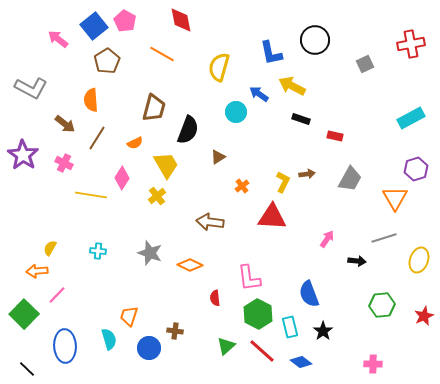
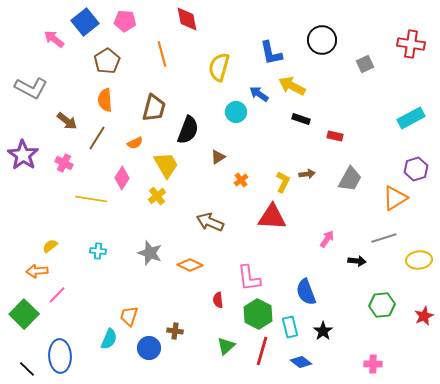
red diamond at (181, 20): moved 6 px right, 1 px up
pink pentagon at (125, 21): rotated 25 degrees counterclockwise
blue square at (94, 26): moved 9 px left, 4 px up
pink arrow at (58, 39): moved 4 px left
black circle at (315, 40): moved 7 px right
red cross at (411, 44): rotated 20 degrees clockwise
orange line at (162, 54): rotated 45 degrees clockwise
orange semicircle at (91, 100): moved 14 px right
brown arrow at (65, 124): moved 2 px right, 3 px up
orange cross at (242, 186): moved 1 px left, 6 px up
yellow line at (91, 195): moved 4 px down
orange triangle at (395, 198): rotated 28 degrees clockwise
brown arrow at (210, 222): rotated 16 degrees clockwise
yellow semicircle at (50, 248): moved 2 px up; rotated 21 degrees clockwise
yellow ellipse at (419, 260): rotated 65 degrees clockwise
blue semicircle at (309, 294): moved 3 px left, 2 px up
red semicircle at (215, 298): moved 3 px right, 2 px down
cyan semicircle at (109, 339): rotated 40 degrees clockwise
blue ellipse at (65, 346): moved 5 px left, 10 px down
red line at (262, 351): rotated 64 degrees clockwise
